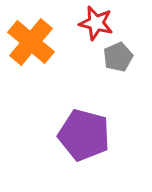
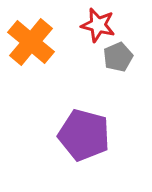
red star: moved 2 px right, 2 px down
